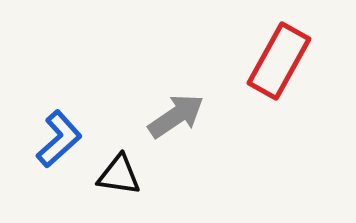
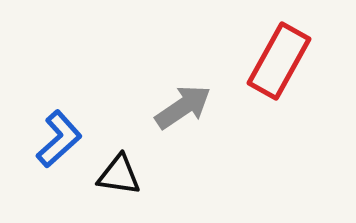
gray arrow: moved 7 px right, 9 px up
